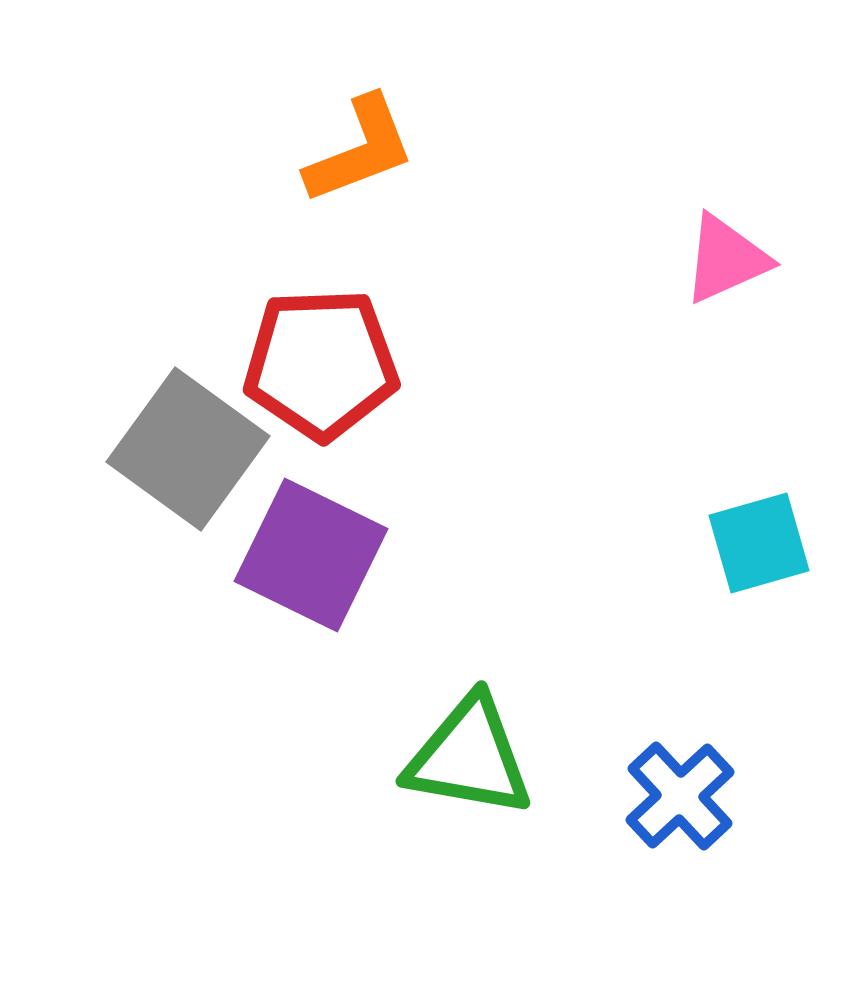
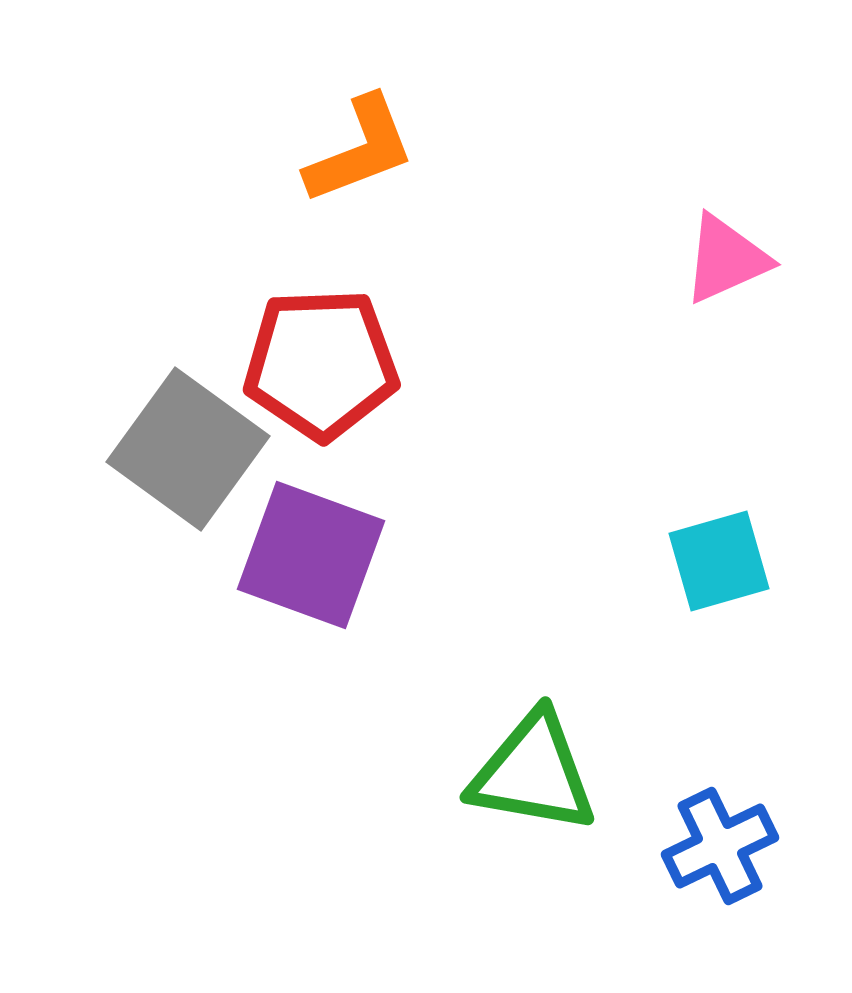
cyan square: moved 40 px left, 18 px down
purple square: rotated 6 degrees counterclockwise
green triangle: moved 64 px right, 16 px down
blue cross: moved 40 px right, 50 px down; rotated 17 degrees clockwise
